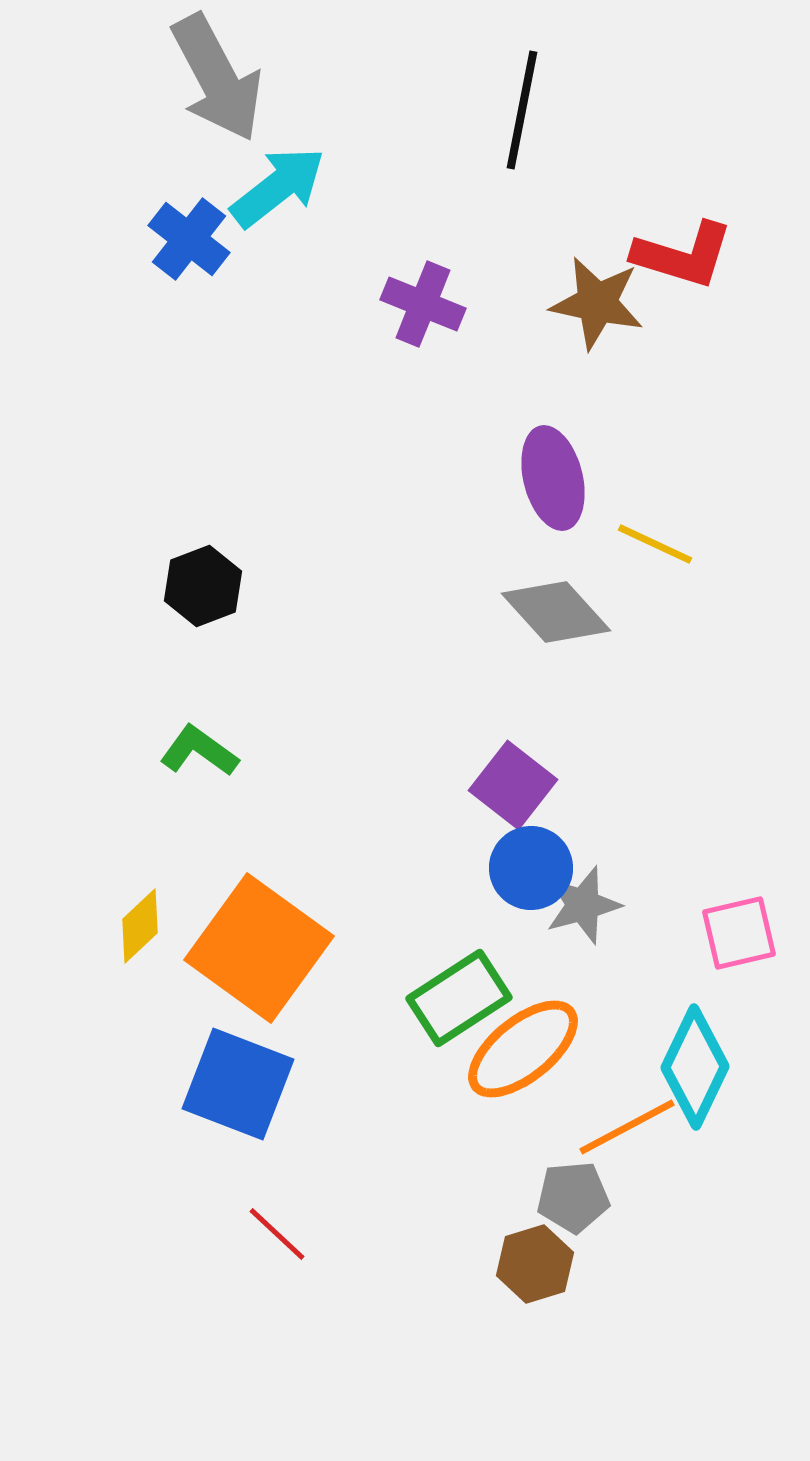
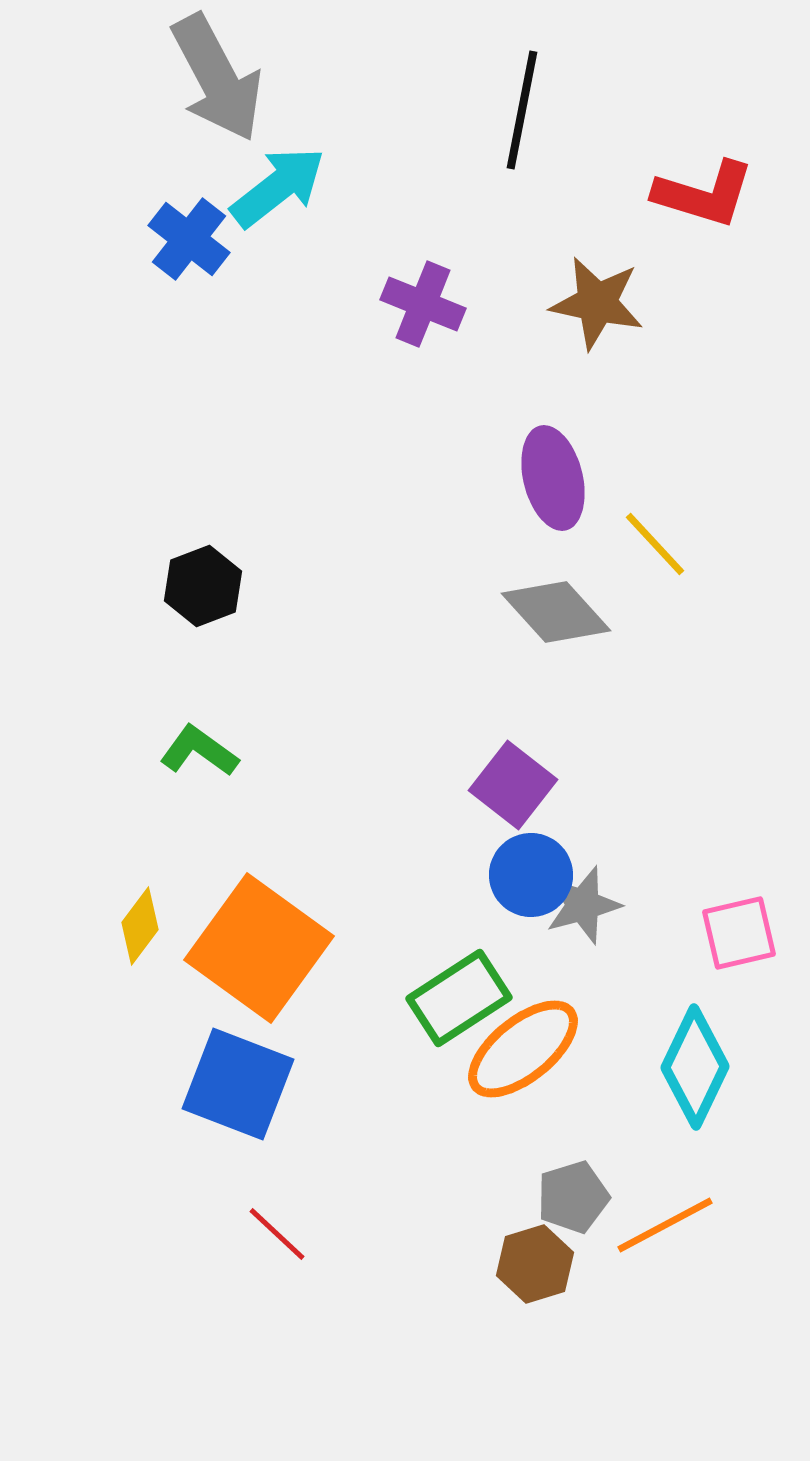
red L-shape: moved 21 px right, 61 px up
yellow line: rotated 22 degrees clockwise
blue circle: moved 7 px down
yellow diamond: rotated 10 degrees counterclockwise
orange line: moved 38 px right, 98 px down
gray pentagon: rotated 12 degrees counterclockwise
